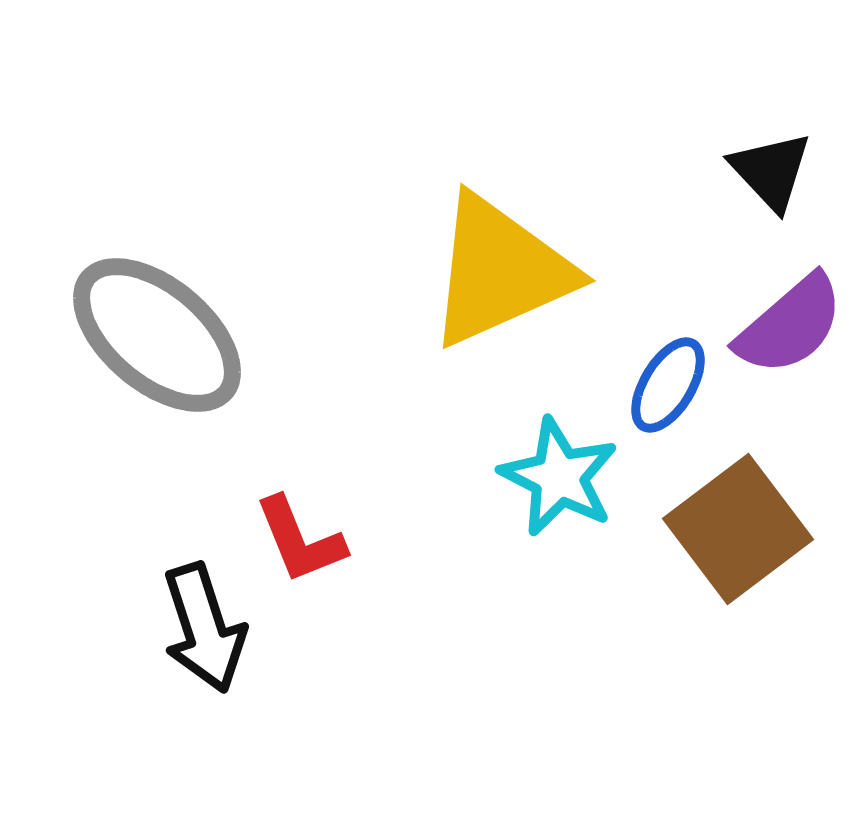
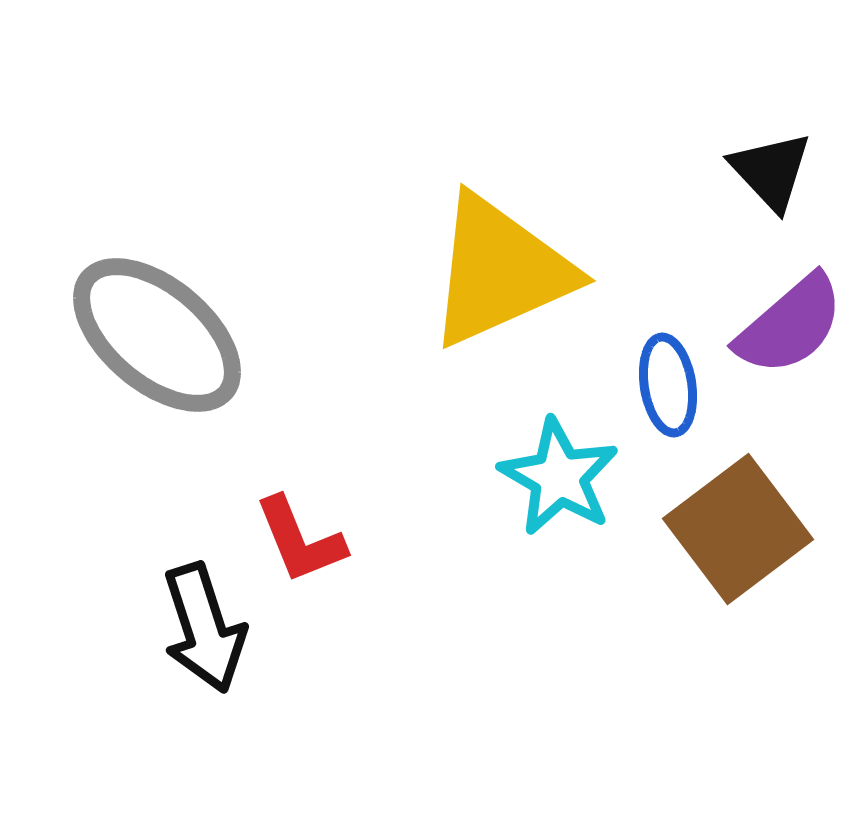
blue ellipse: rotated 40 degrees counterclockwise
cyan star: rotated 3 degrees clockwise
